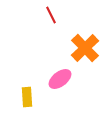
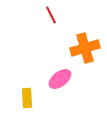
orange cross: rotated 28 degrees clockwise
yellow rectangle: moved 1 px down
